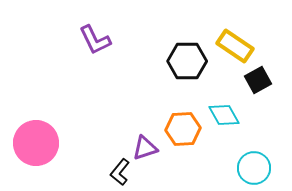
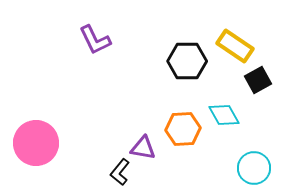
purple triangle: moved 2 px left; rotated 28 degrees clockwise
